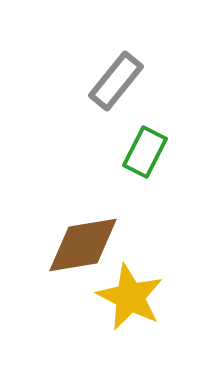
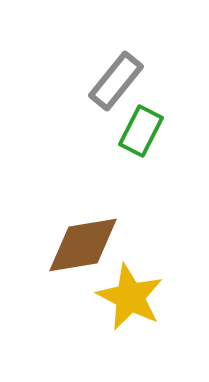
green rectangle: moved 4 px left, 21 px up
